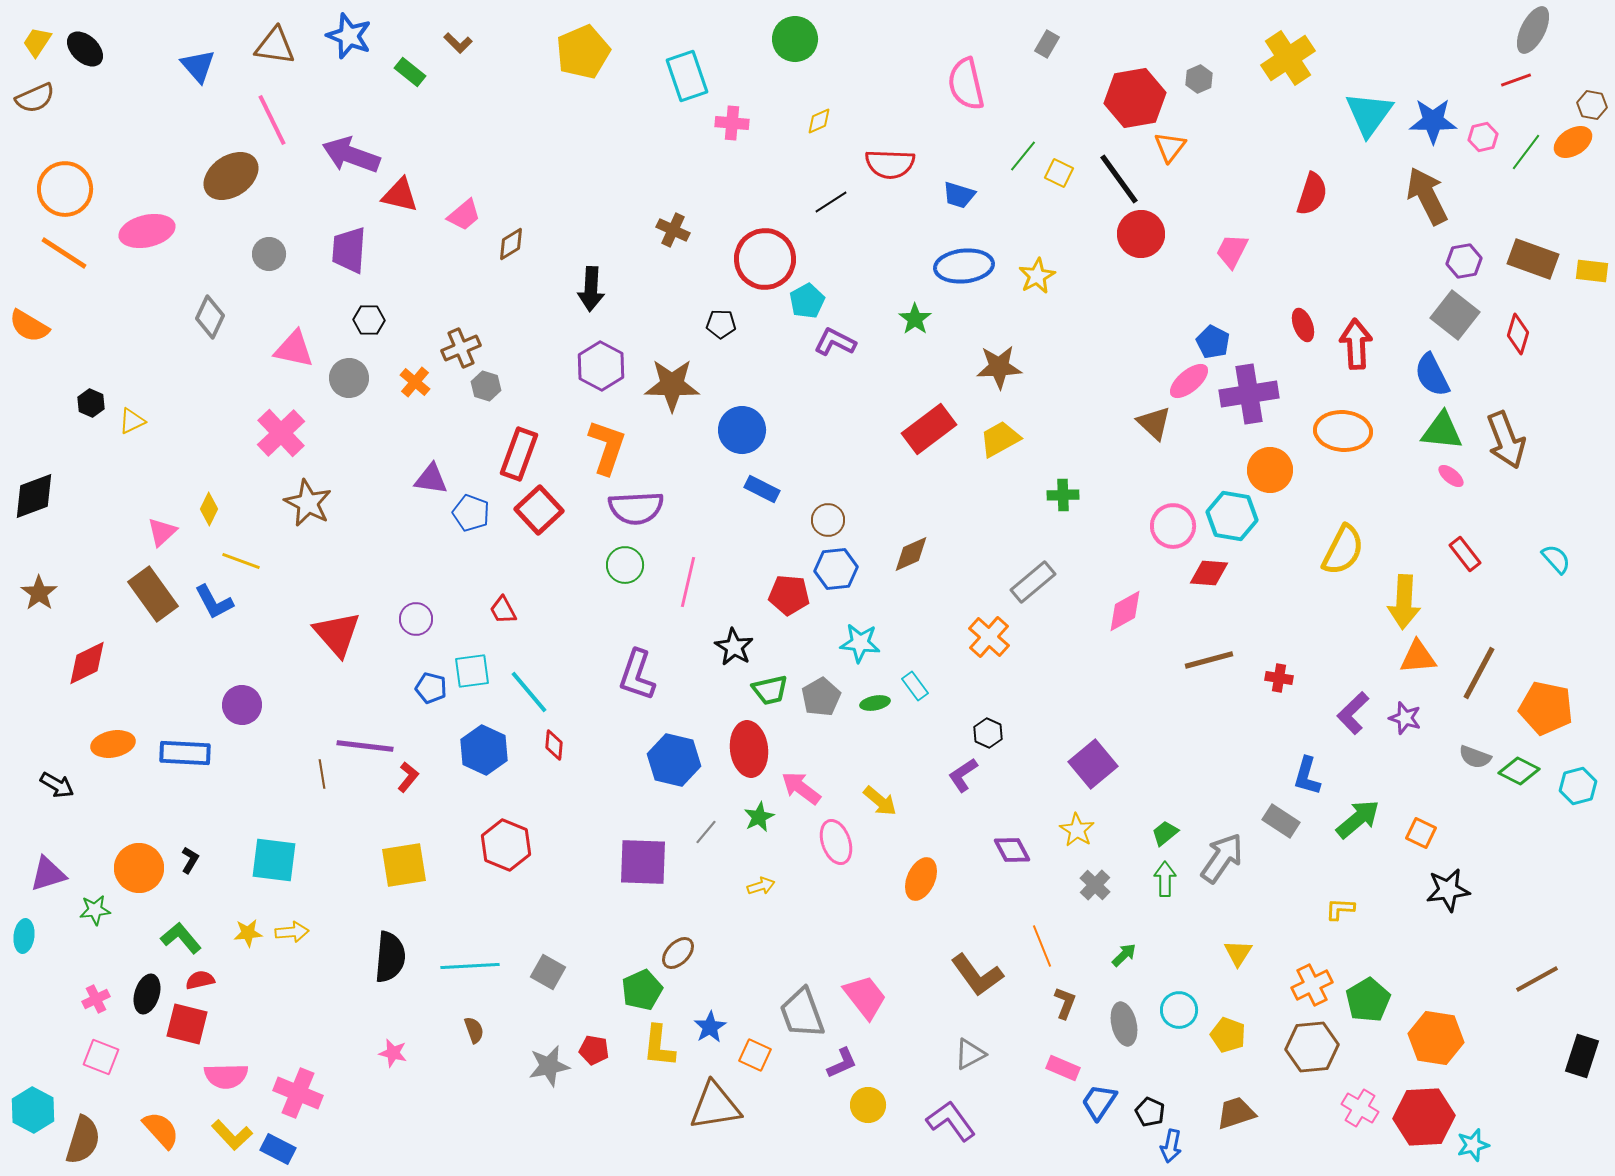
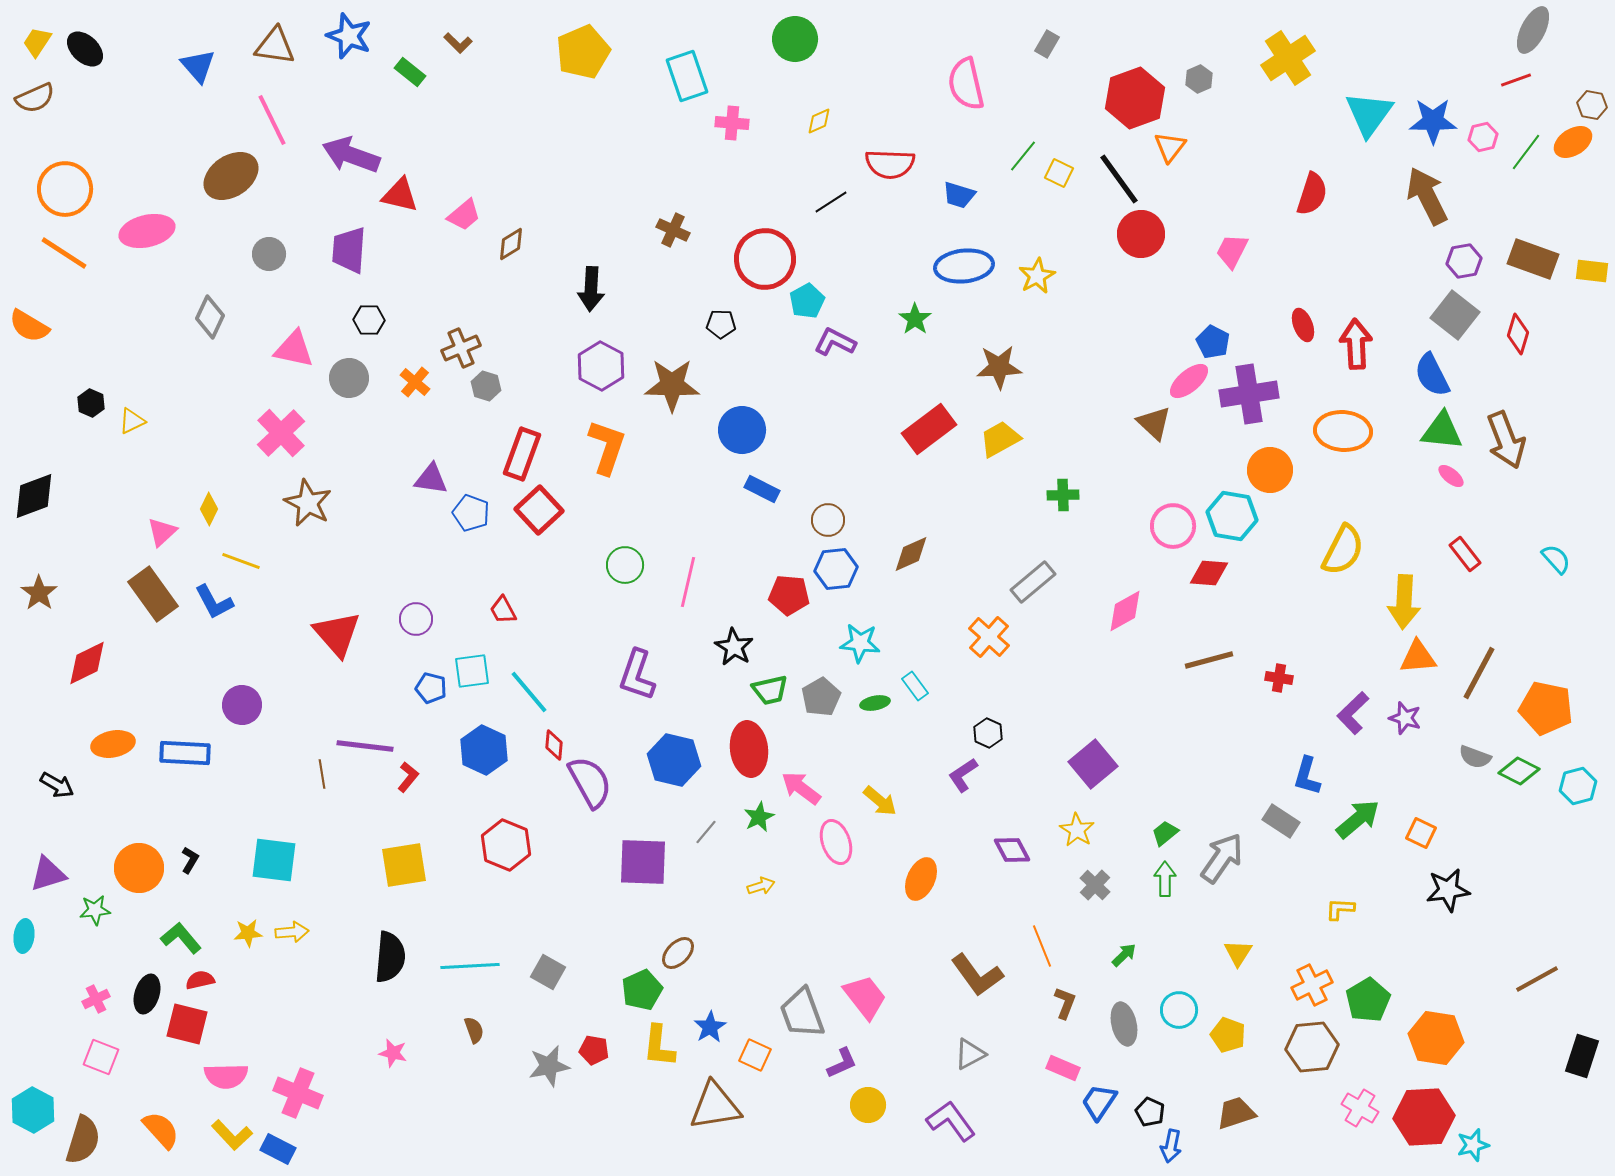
red hexagon at (1135, 98): rotated 10 degrees counterclockwise
red rectangle at (519, 454): moved 3 px right
purple semicircle at (636, 508): moved 46 px left, 274 px down; rotated 116 degrees counterclockwise
